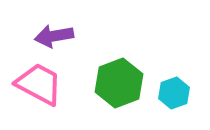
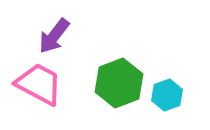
purple arrow: rotated 42 degrees counterclockwise
cyan hexagon: moved 7 px left, 2 px down
